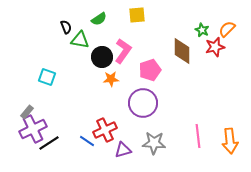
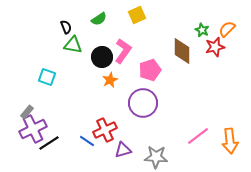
yellow square: rotated 18 degrees counterclockwise
green triangle: moved 7 px left, 5 px down
orange star: moved 1 px left, 1 px down; rotated 21 degrees counterclockwise
pink line: rotated 60 degrees clockwise
gray star: moved 2 px right, 14 px down
